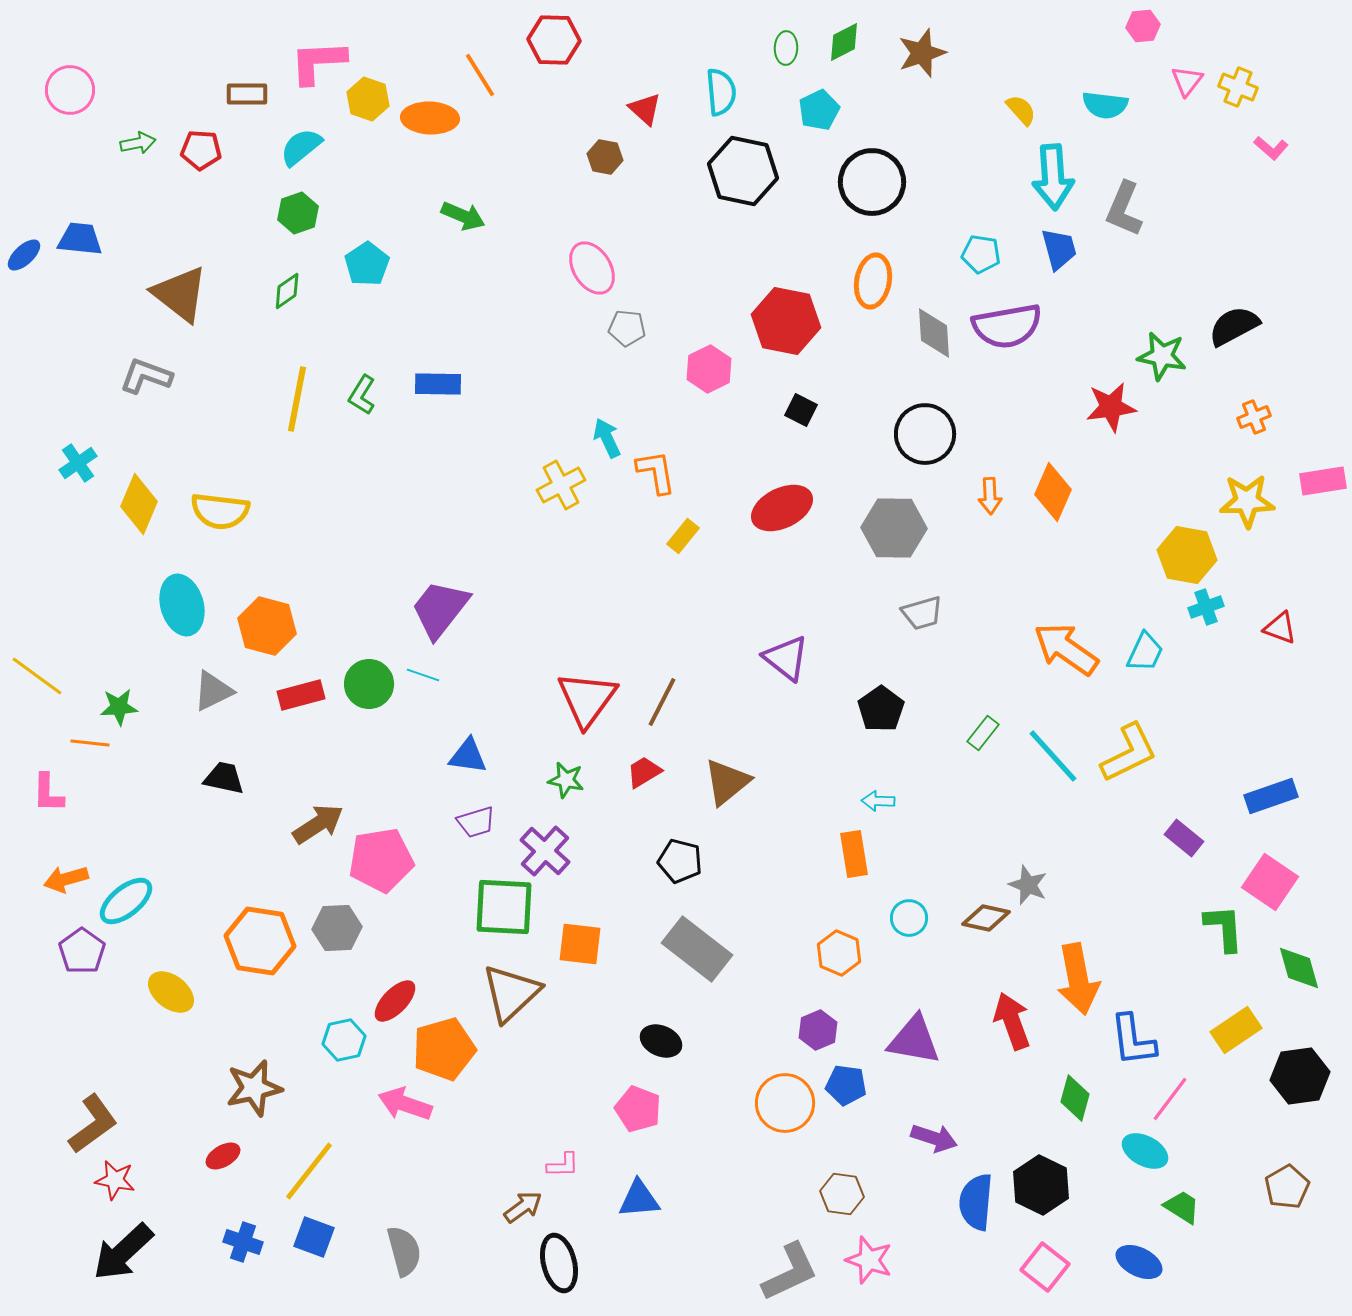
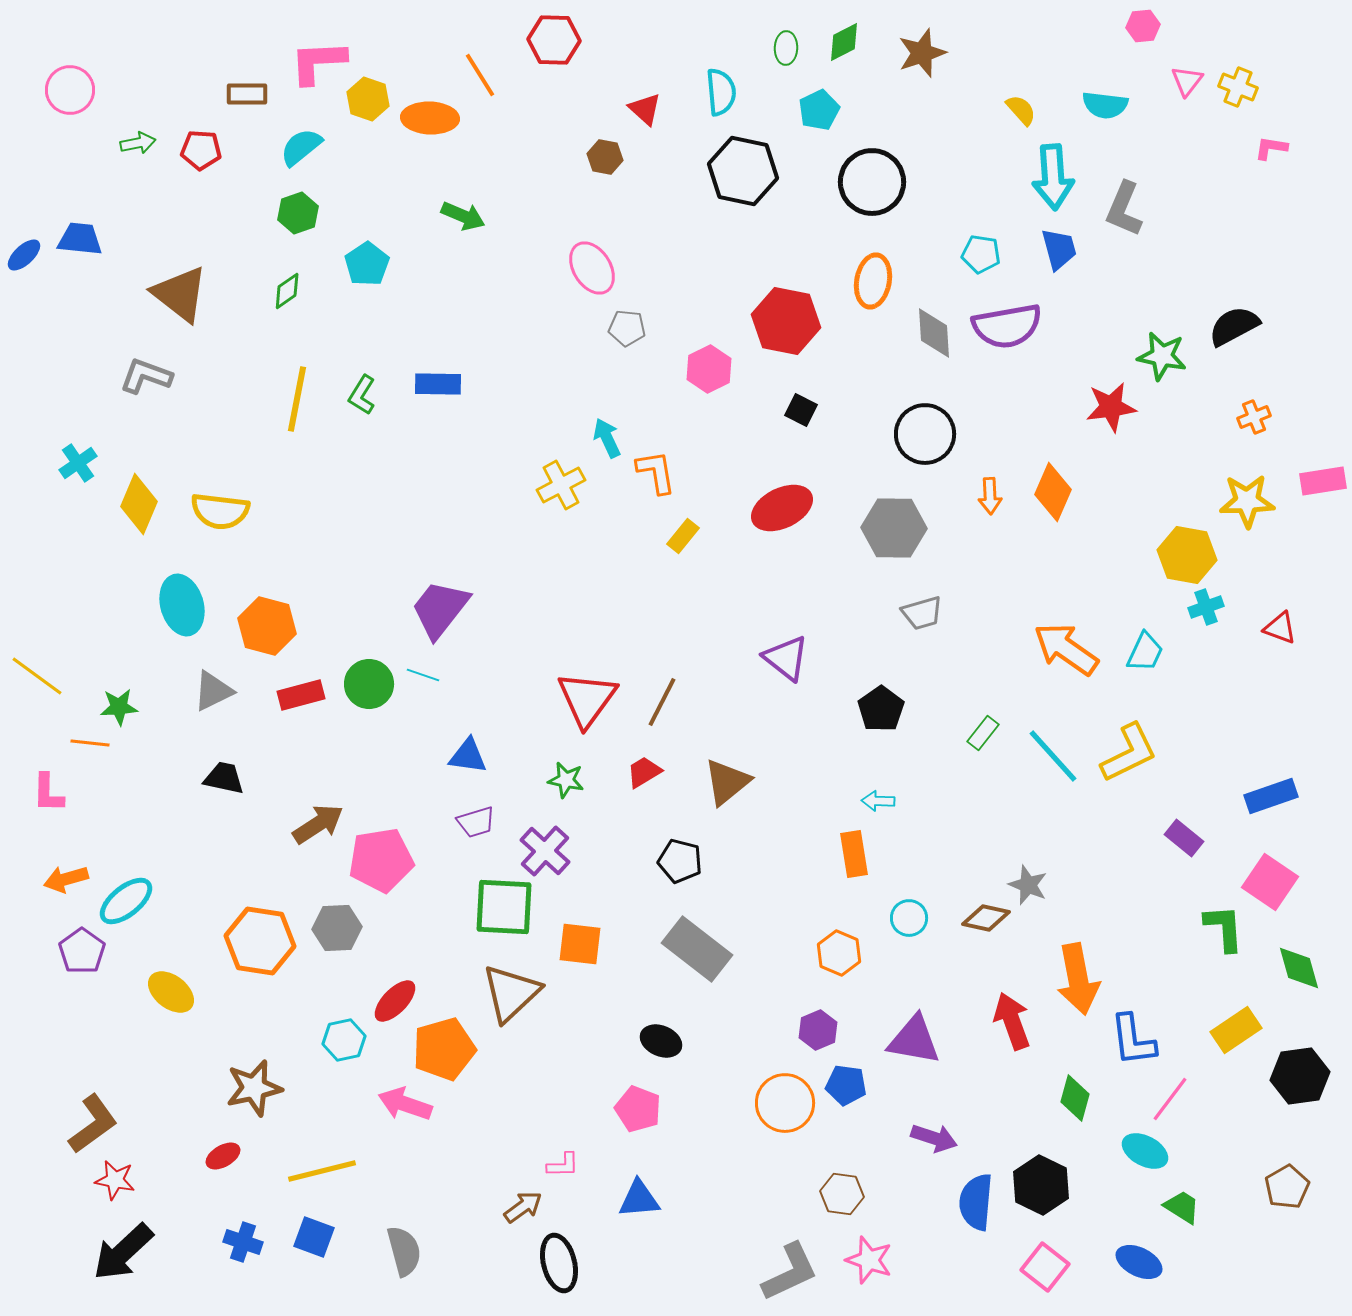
pink L-shape at (1271, 148): rotated 148 degrees clockwise
yellow line at (309, 1171): moved 13 px right; rotated 38 degrees clockwise
